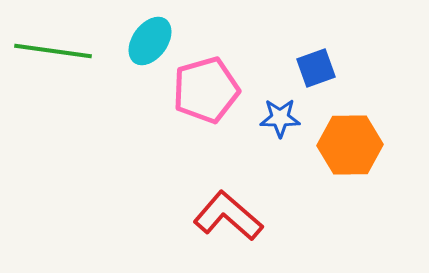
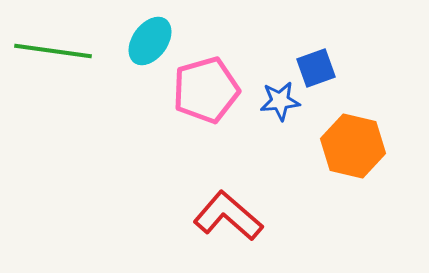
blue star: moved 17 px up; rotated 6 degrees counterclockwise
orange hexagon: moved 3 px right, 1 px down; rotated 14 degrees clockwise
